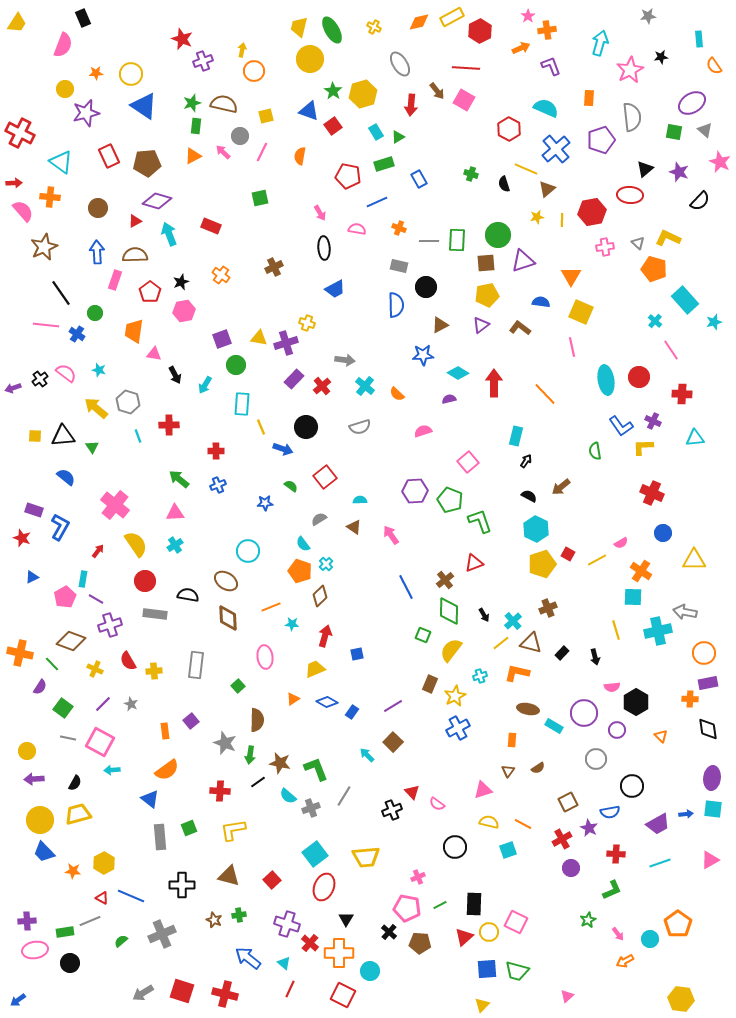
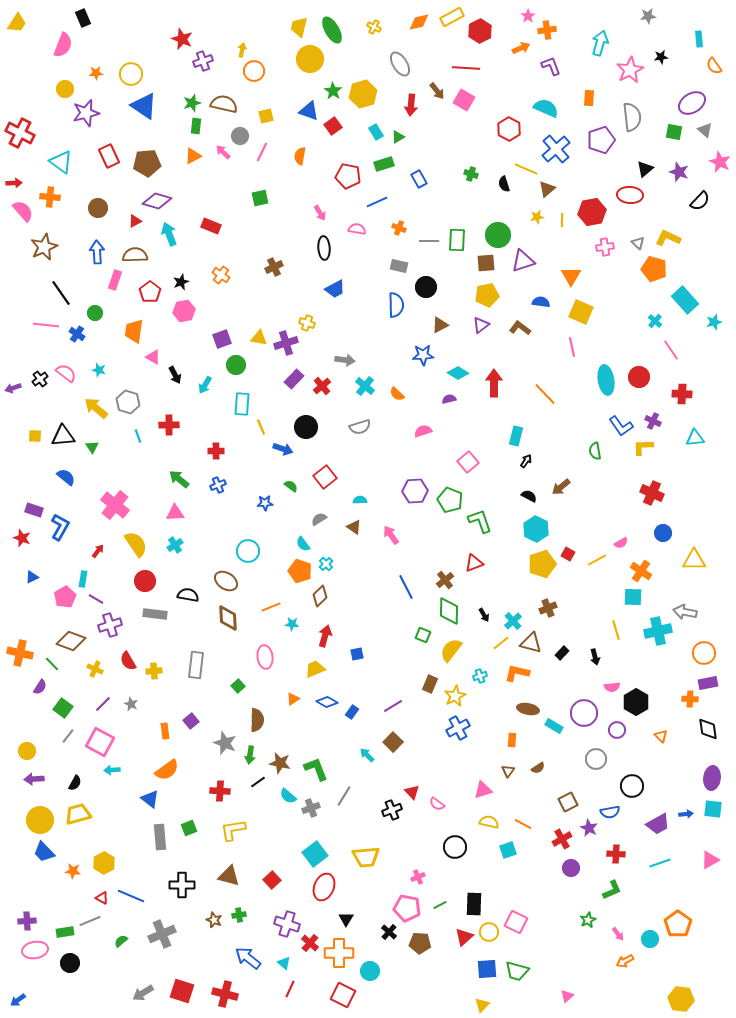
pink triangle at (154, 354): moved 1 px left, 3 px down; rotated 21 degrees clockwise
gray line at (68, 738): moved 2 px up; rotated 63 degrees counterclockwise
